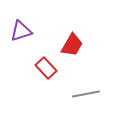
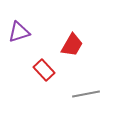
purple triangle: moved 2 px left, 1 px down
red rectangle: moved 2 px left, 2 px down
